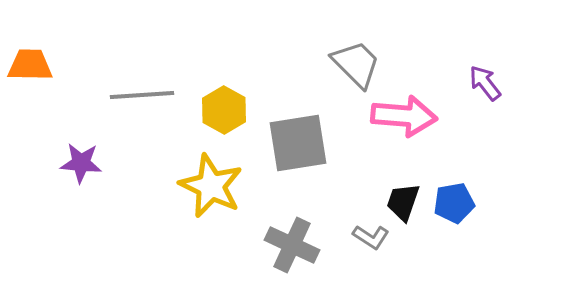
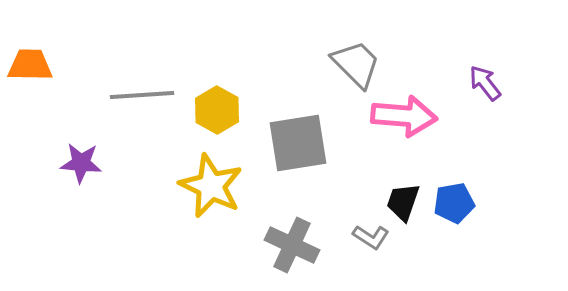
yellow hexagon: moved 7 px left
